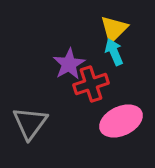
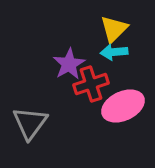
cyan arrow: rotated 72 degrees counterclockwise
pink ellipse: moved 2 px right, 15 px up
